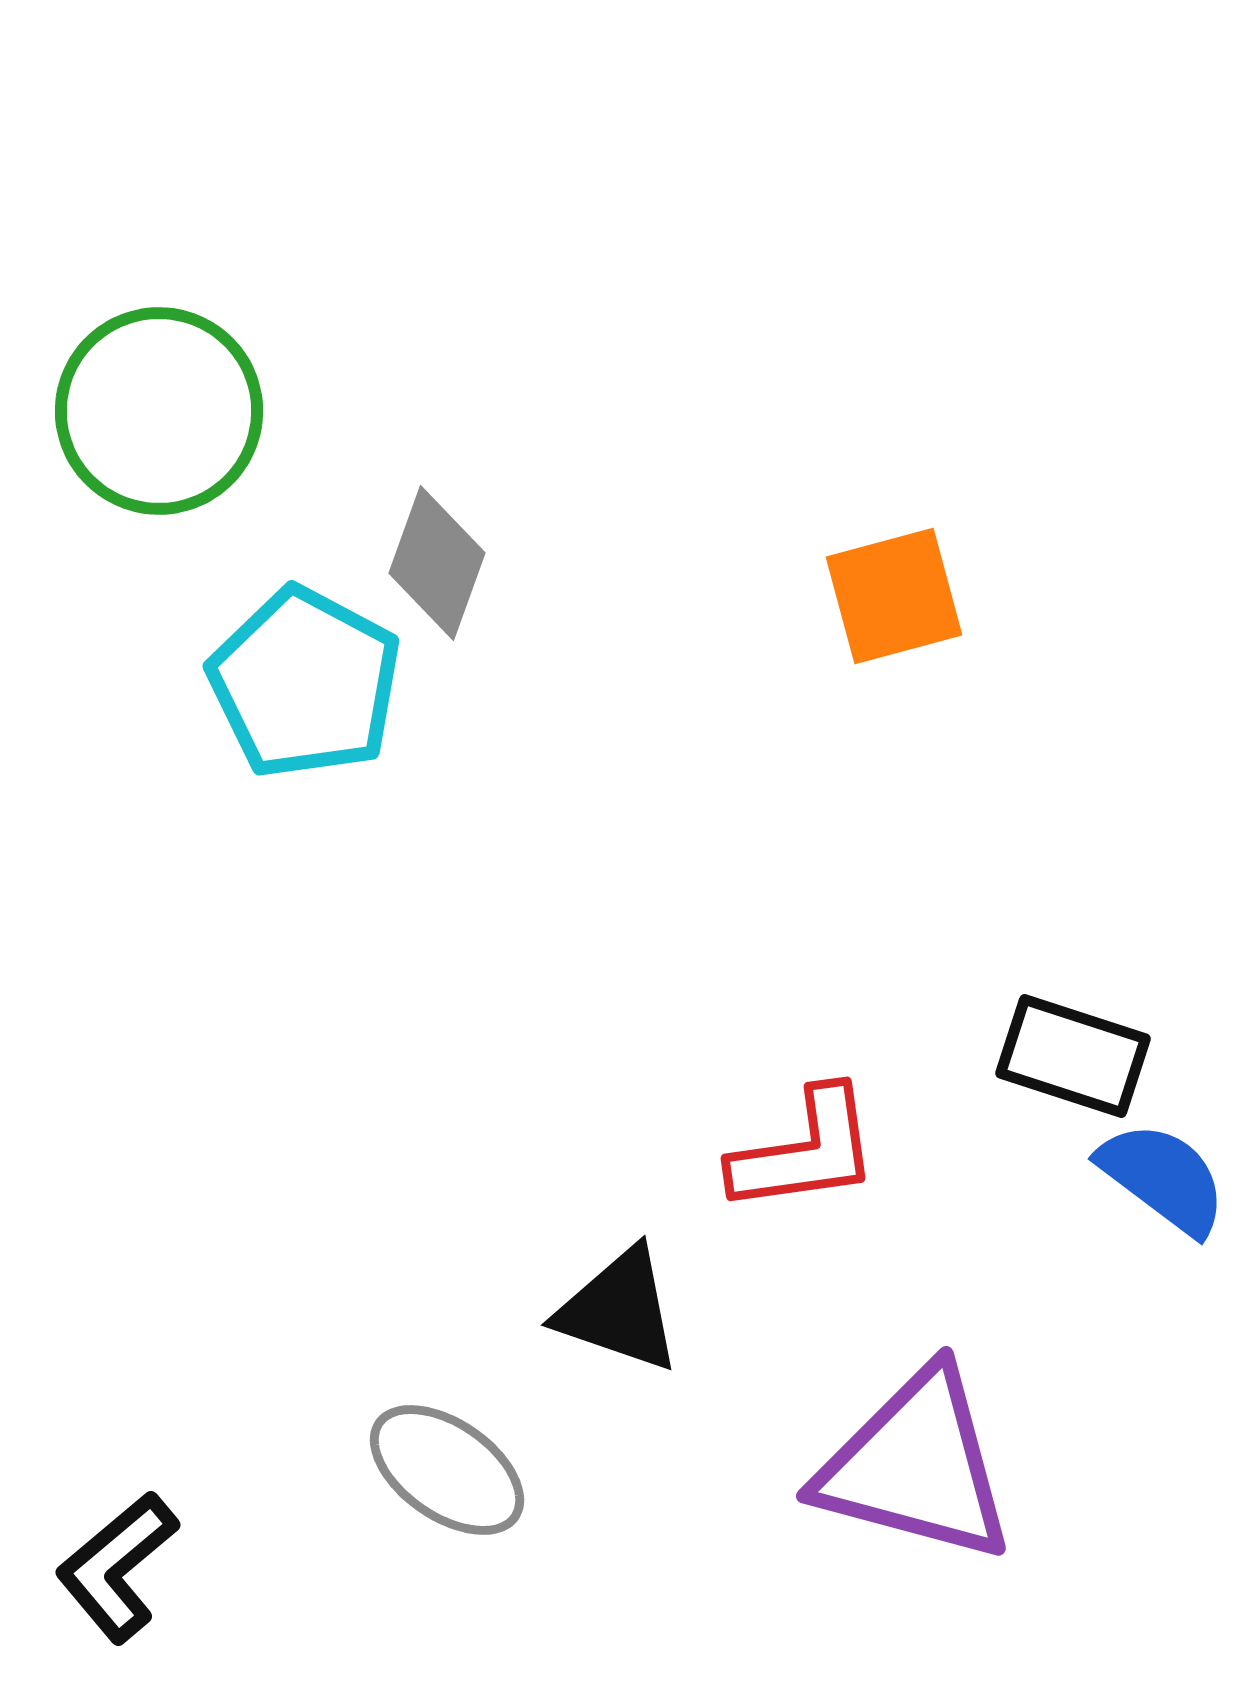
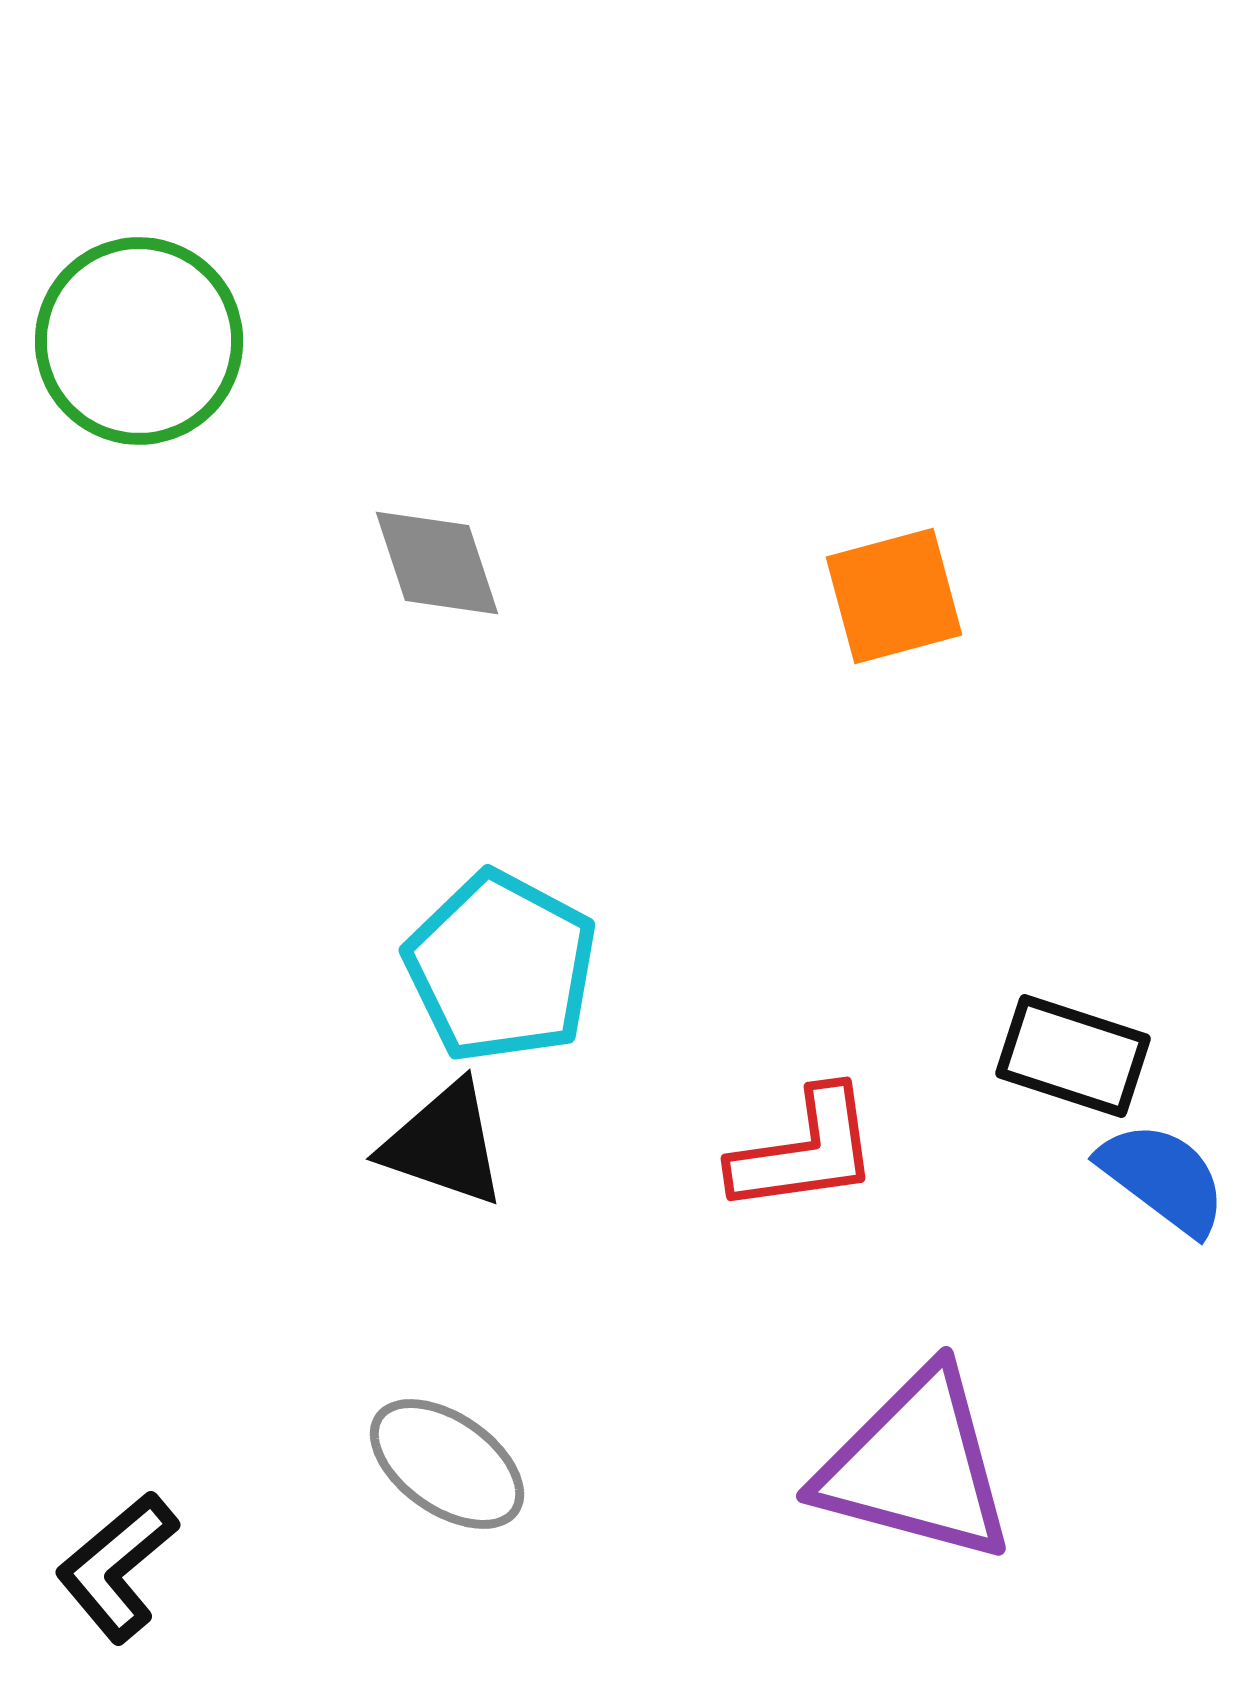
green circle: moved 20 px left, 70 px up
gray diamond: rotated 38 degrees counterclockwise
cyan pentagon: moved 196 px right, 284 px down
black triangle: moved 175 px left, 166 px up
gray ellipse: moved 6 px up
